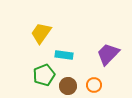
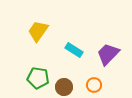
yellow trapezoid: moved 3 px left, 2 px up
cyan rectangle: moved 10 px right, 5 px up; rotated 24 degrees clockwise
green pentagon: moved 6 px left, 3 px down; rotated 30 degrees clockwise
brown circle: moved 4 px left, 1 px down
